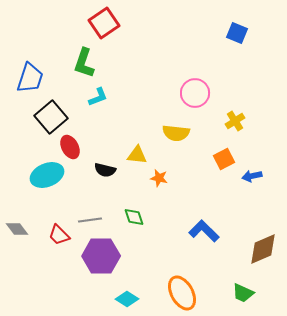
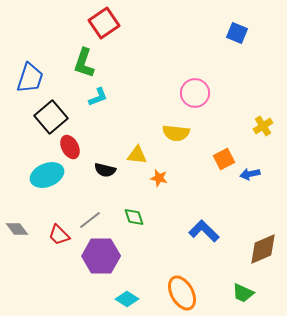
yellow cross: moved 28 px right, 5 px down
blue arrow: moved 2 px left, 2 px up
gray line: rotated 30 degrees counterclockwise
